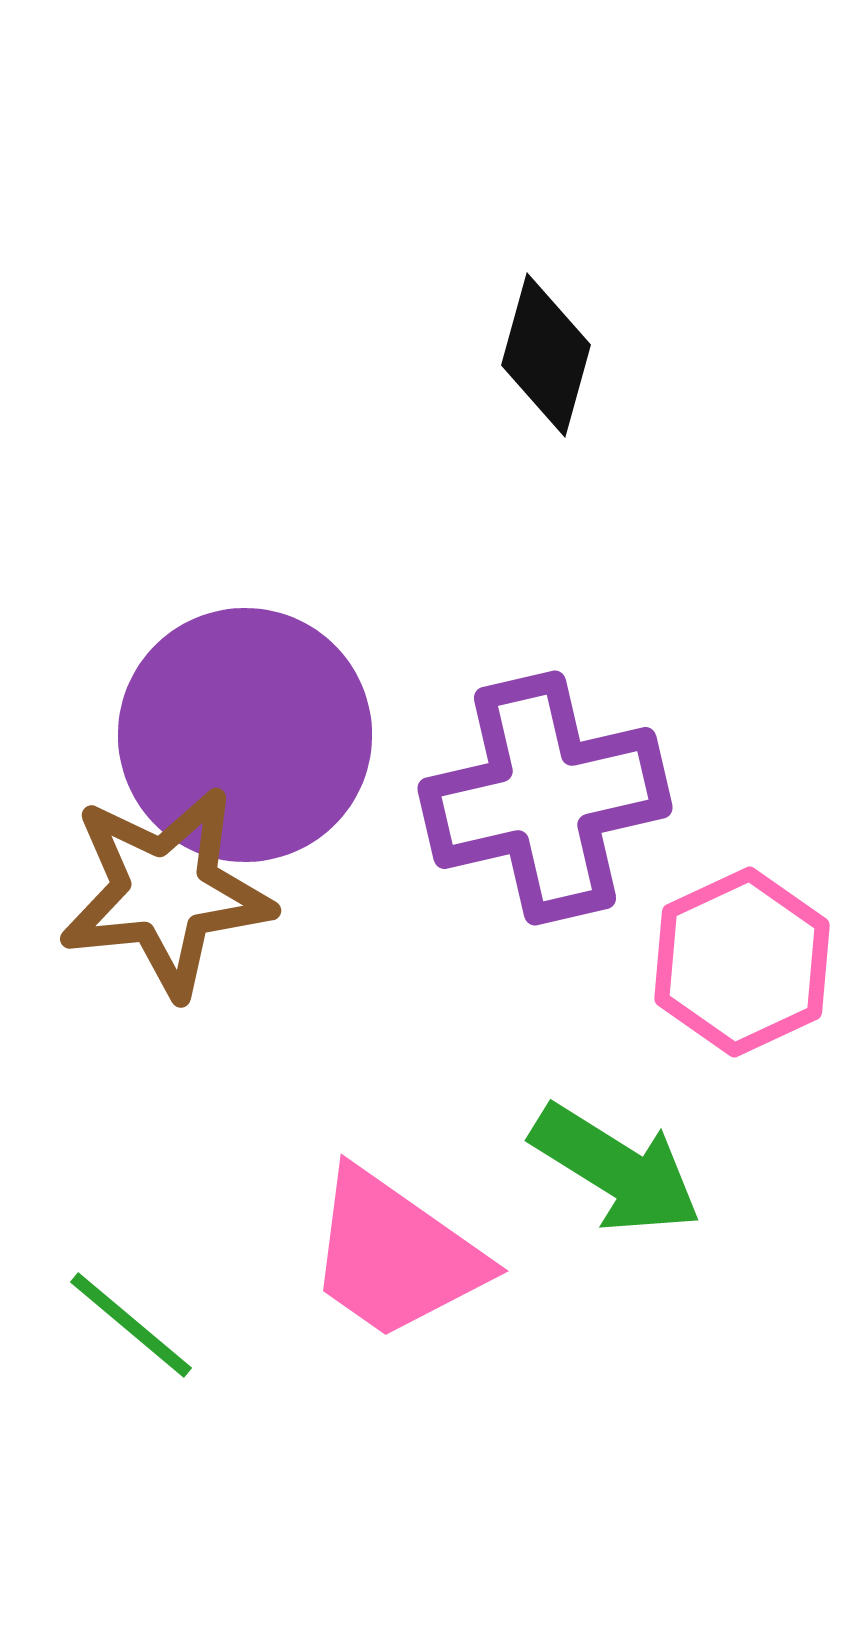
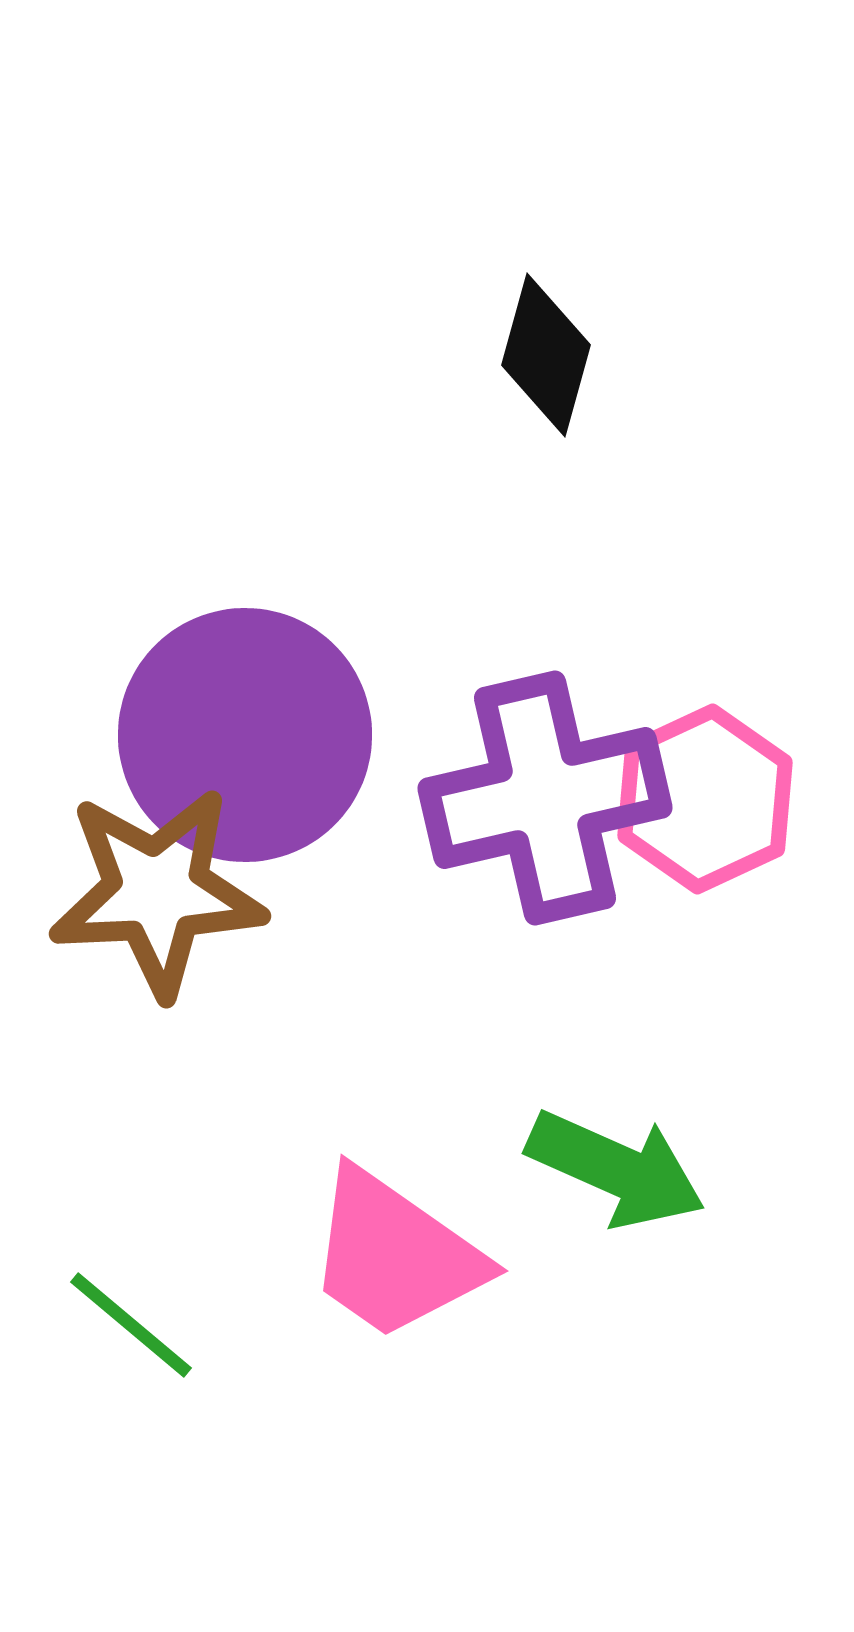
brown star: moved 9 px left; rotated 3 degrees clockwise
pink hexagon: moved 37 px left, 163 px up
green arrow: rotated 8 degrees counterclockwise
